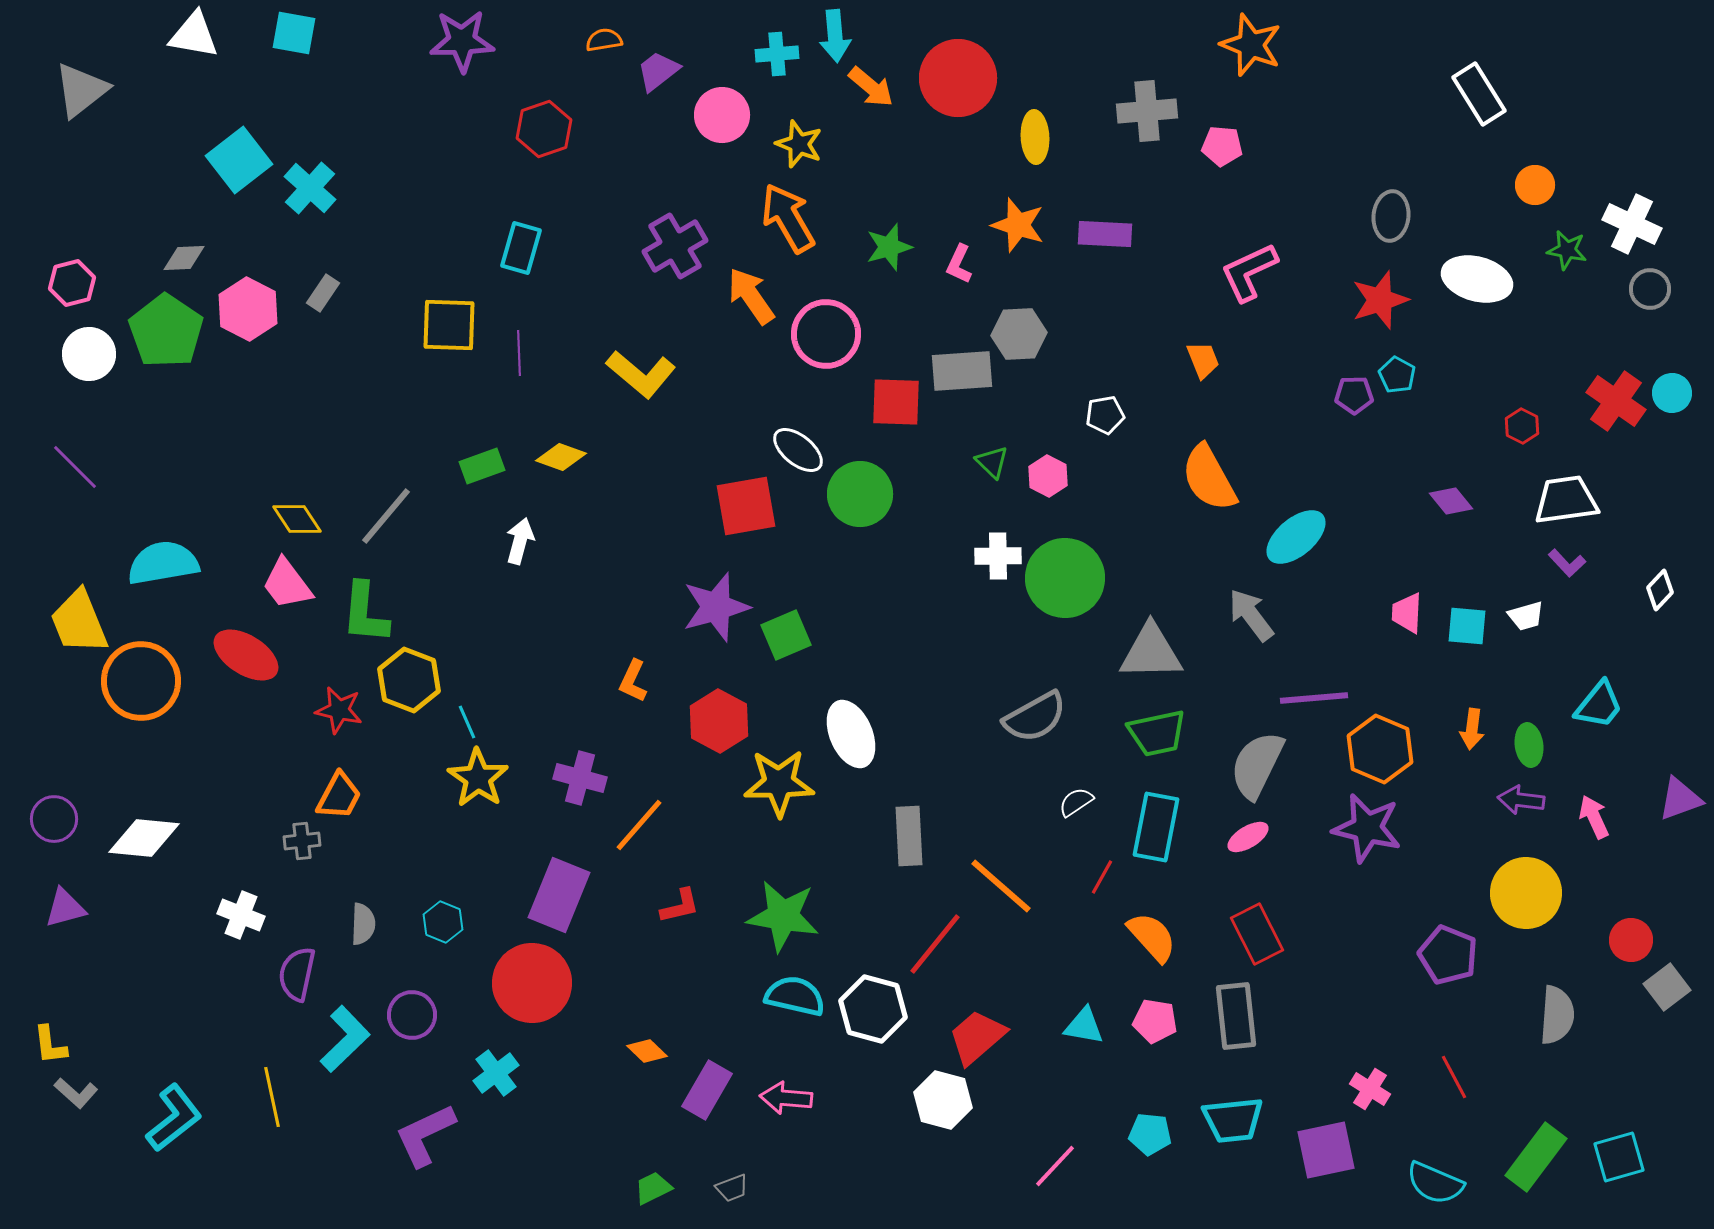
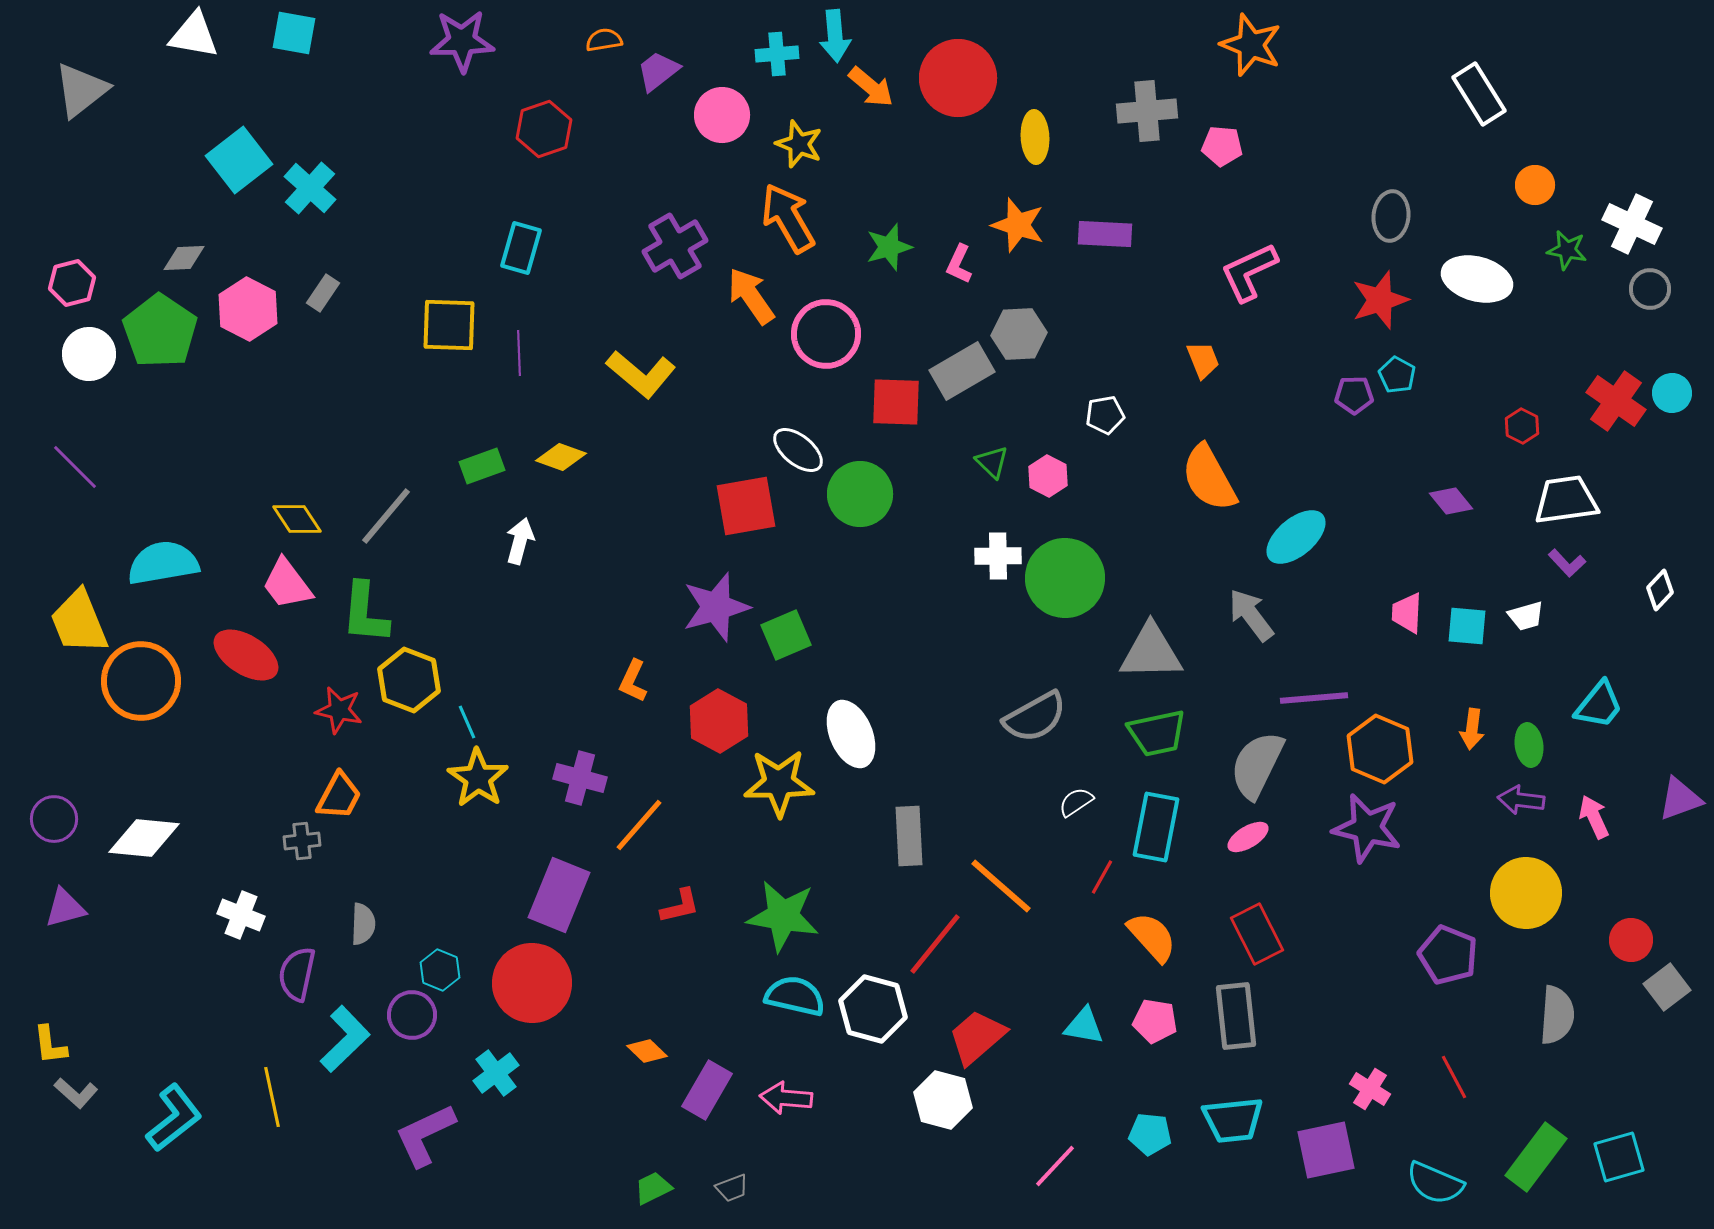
green pentagon at (166, 331): moved 6 px left
gray rectangle at (962, 371): rotated 26 degrees counterclockwise
cyan hexagon at (443, 922): moved 3 px left, 48 px down
